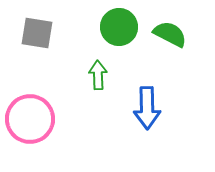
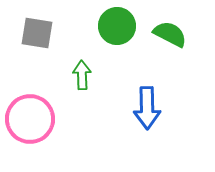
green circle: moved 2 px left, 1 px up
green arrow: moved 16 px left
